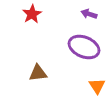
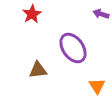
purple arrow: moved 12 px right
purple ellipse: moved 11 px left, 1 px down; rotated 32 degrees clockwise
brown triangle: moved 3 px up
